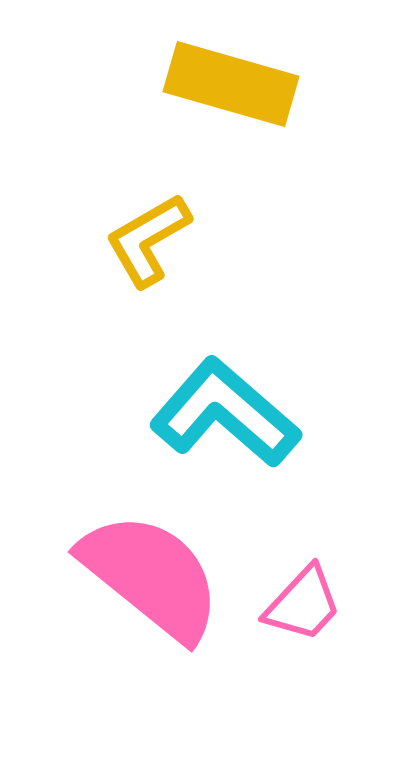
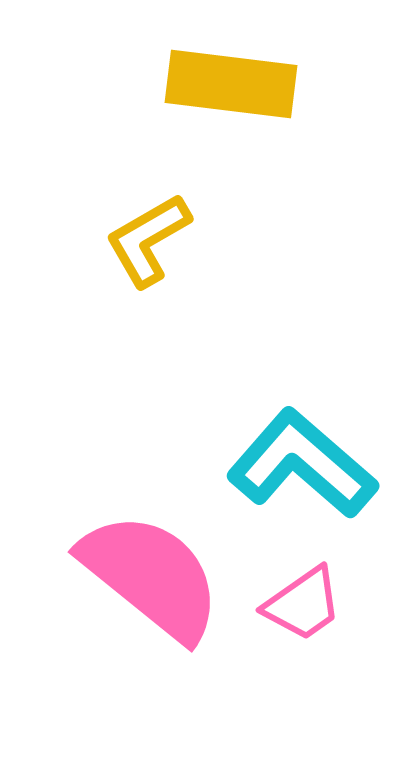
yellow rectangle: rotated 9 degrees counterclockwise
cyan L-shape: moved 77 px right, 51 px down
pink trapezoid: rotated 12 degrees clockwise
